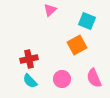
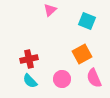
orange square: moved 5 px right, 9 px down
